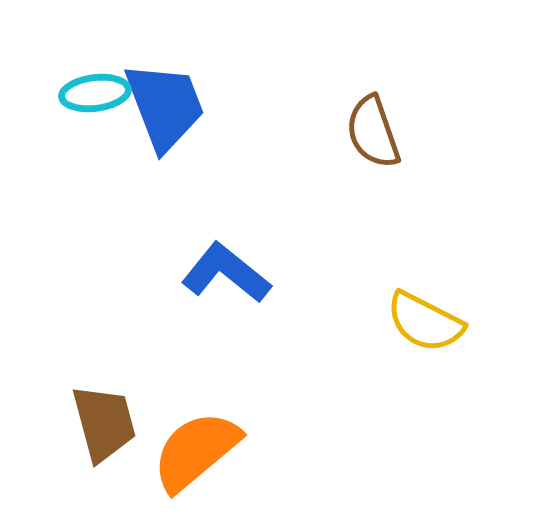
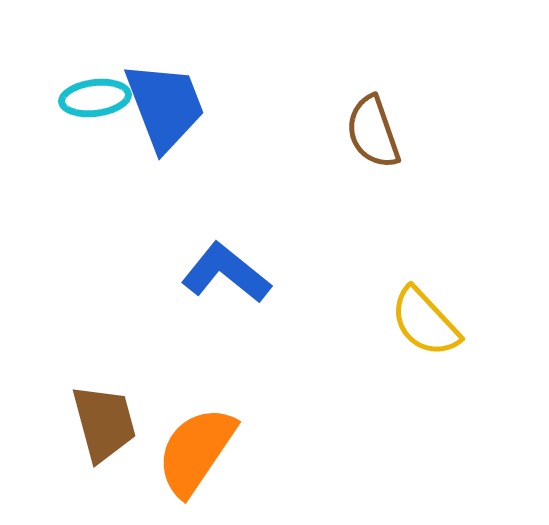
cyan ellipse: moved 5 px down
yellow semicircle: rotated 20 degrees clockwise
orange semicircle: rotated 16 degrees counterclockwise
